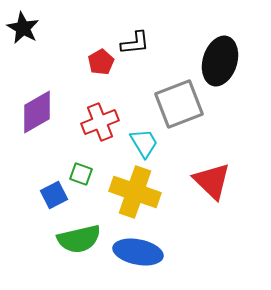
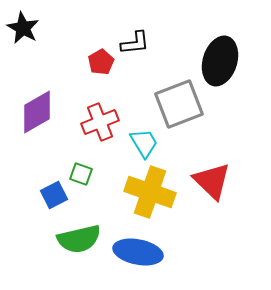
yellow cross: moved 15 px right
